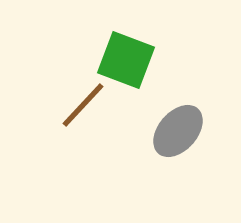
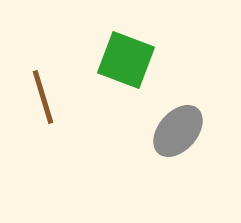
brown line: moved 40 px left, 8 px up; rotated 60 degrees counterclockwise
